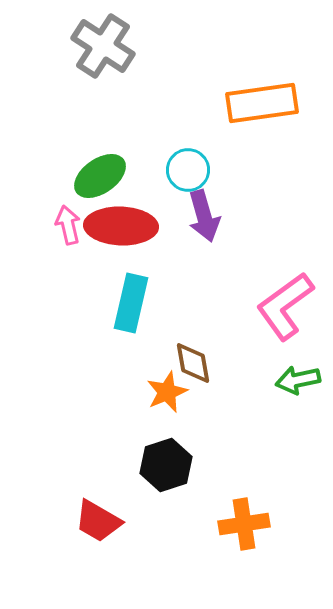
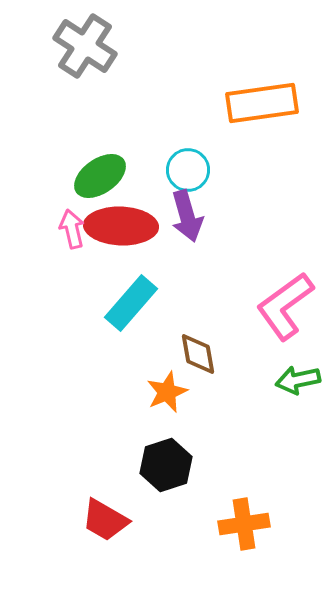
gray cross: moved 18 px left
purple arrow: moved 17 px left
pink arrow: moved 4 px right, 4 px down
cyan rectangle: rotated 28 degrees clockwise
brown diamond: moved 5 px right, 9 px up
red trapezoid: moved 7 px right, 1 px up
